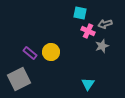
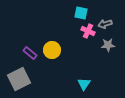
cyan square: moved 1 px right
gray star: moved 6 px right, 1 px up; rotated 16 degrees clockwise
yellow circle: moved 1 px right, 2 px up
cyan triangle: moved 4 px left
